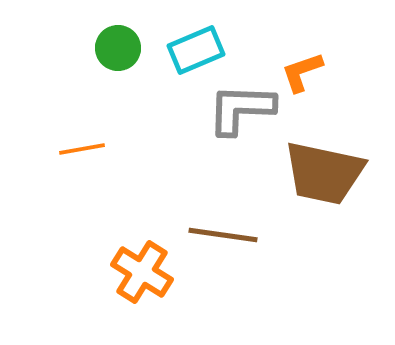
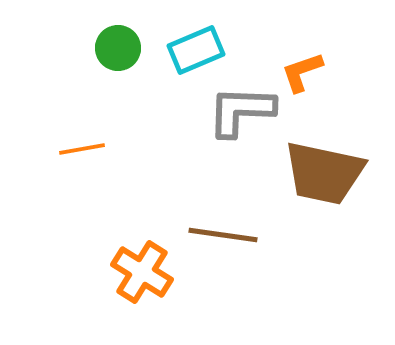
gray L-shape: moved 2 px down
